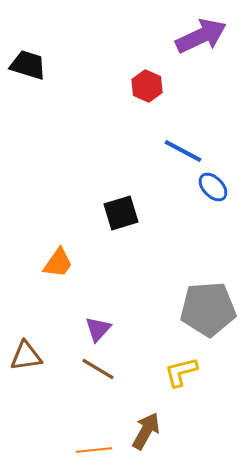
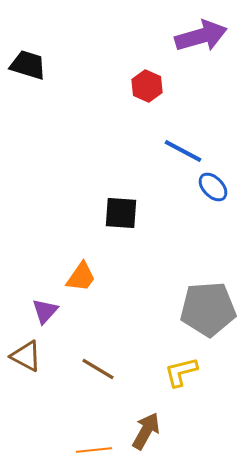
purple arrow: rotated 9 degrees clockwise
black square: rotated 21 degrees clockwise
orange trapezoid: moved 23 px right, 14 px down
purple triangle: moved 53 px left, 18 px up
brown triangle: rotated 36 degrees clockwise
